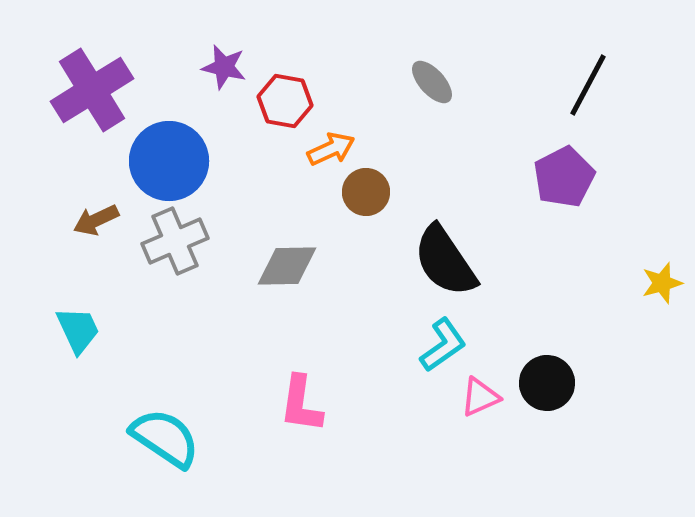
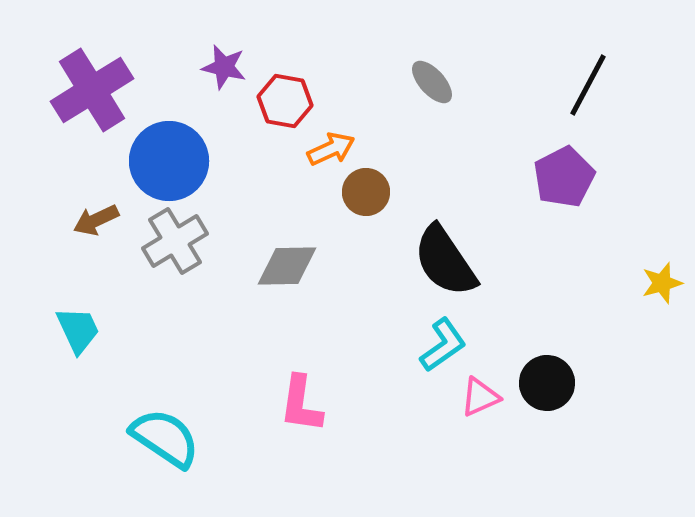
gray cross: rotated 8 degrees counterclockwise
